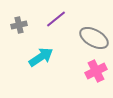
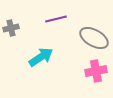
purple line: rotated 25 degrees clockwise
gray cross: moved 8 px left, 3 px down
pink cross: rotated 15 degrees clockwise
